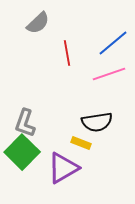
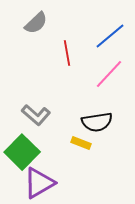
gray semicircle: moved 2 px left
blue line: moved 3 px left, 7 px up
pink line: rotated 28 degrees counterclockwise
gray L-shape: moved 11 px right, 8 px up; rotated 68 degrees counterclockwise
purple triangle: moved 24 px left, 15 px down
